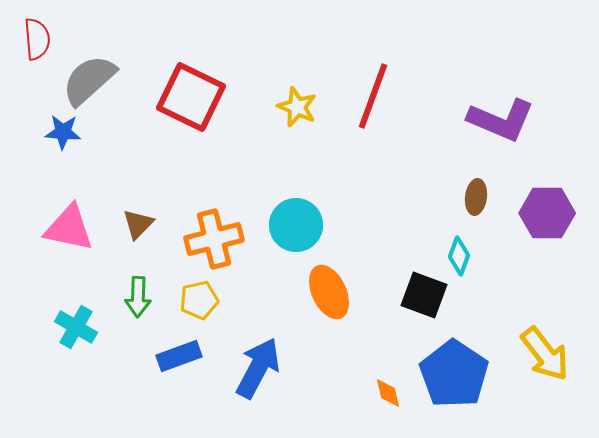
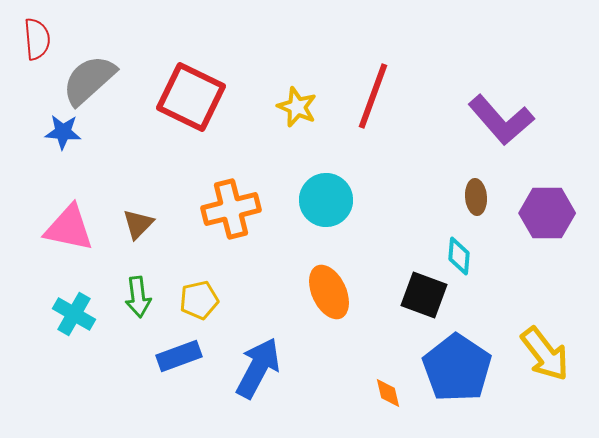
purple L-shape: rotated 26 degrees clockwise
brown ellipse: rotated 12 degrees counterclockwise
cyan circle: moved 30 px right, 25 px up
orange cross: moved 17 px right, 30 px up
cyan diamond: rotated 15 degrees counterclockwise
green arrow: rotated 9 degrees counterclockwise
cyan cross: moved 2 px left, 13 px up
blue pentagon: moved 3 px right, 6 px up
